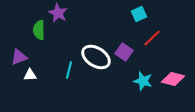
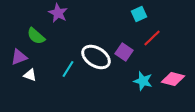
green semicircle: moved 3 px left, 6 px down; rotated 48 degrees counterclockwise
cyan line: moved 1 px left, 1 px up; rotated 18 degrees clockwise
white triangle: rotated 24 degrees clockwise
